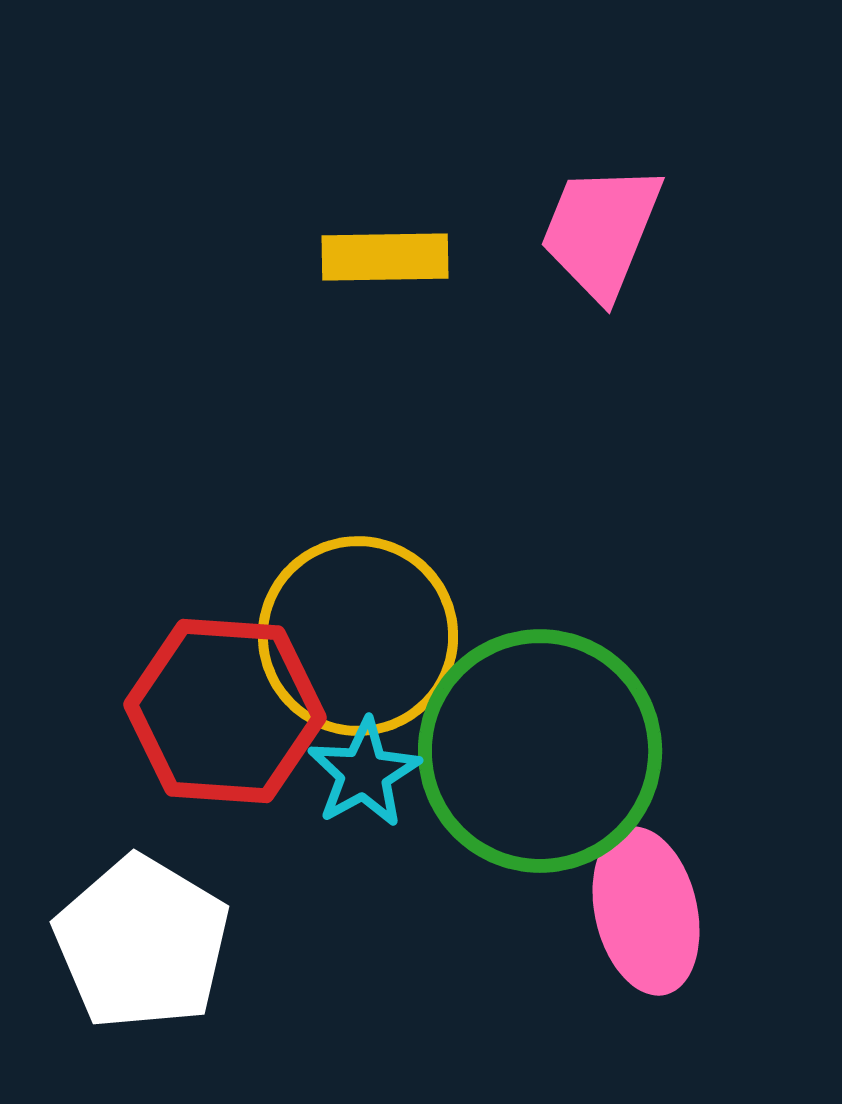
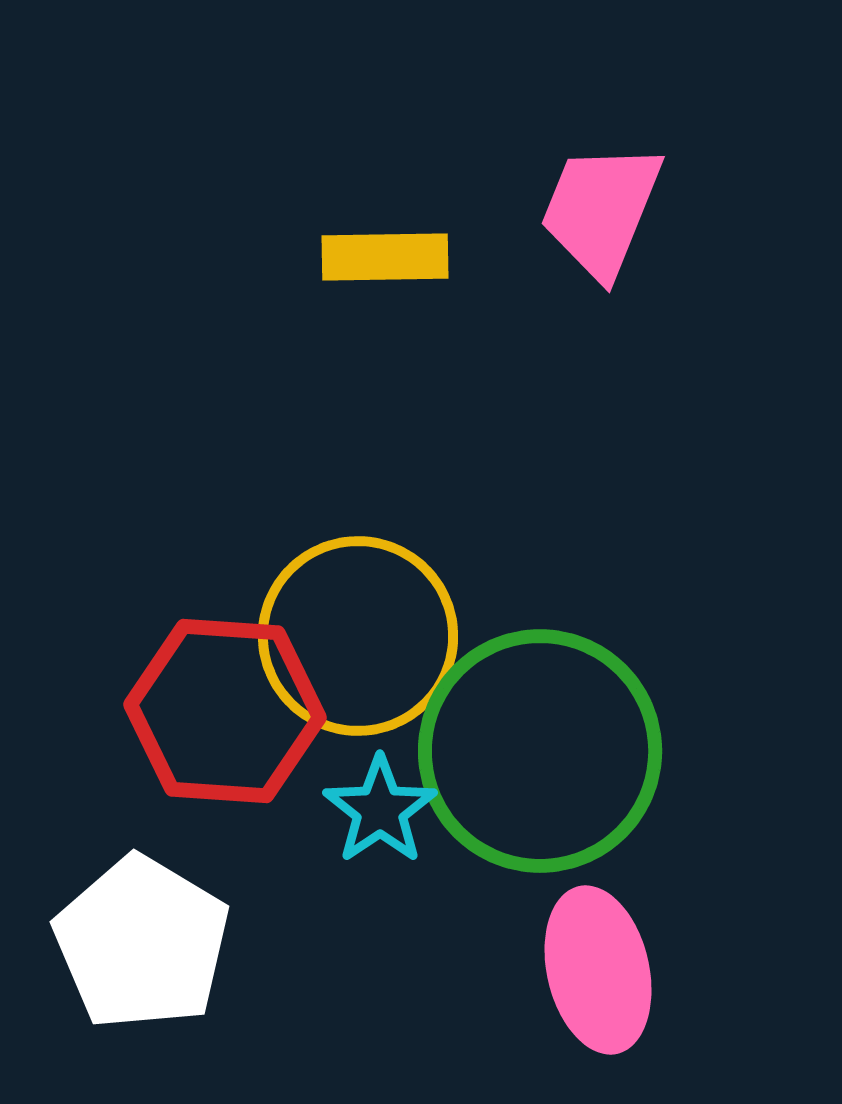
pink trapezoid: moved 21 px up
cyan star: moved 16 px right, 37 px down; rotated 5 degrees counterclockwise
pink ellipse: moved 48 px left, 59 px down
